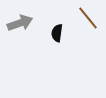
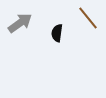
gray arrow: rotated 15 degrees counterclockwise
